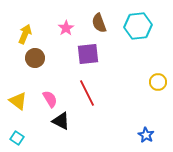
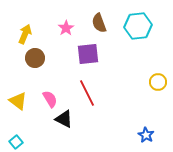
black triangle: moved 3 px right, 2 px up
cyan square: moved 1 px left, 4 px down; rotated 16 degrees clockwise
